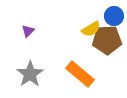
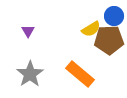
purple triangle: rotated 16 degrees counterclockwise
brown pentagon: moved 2 px right
